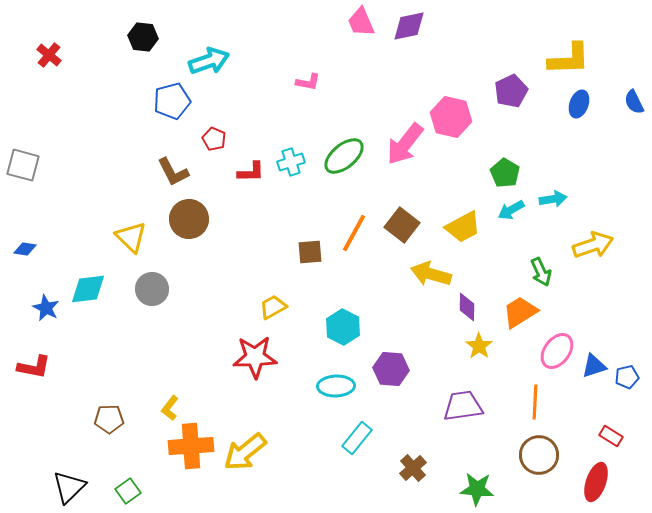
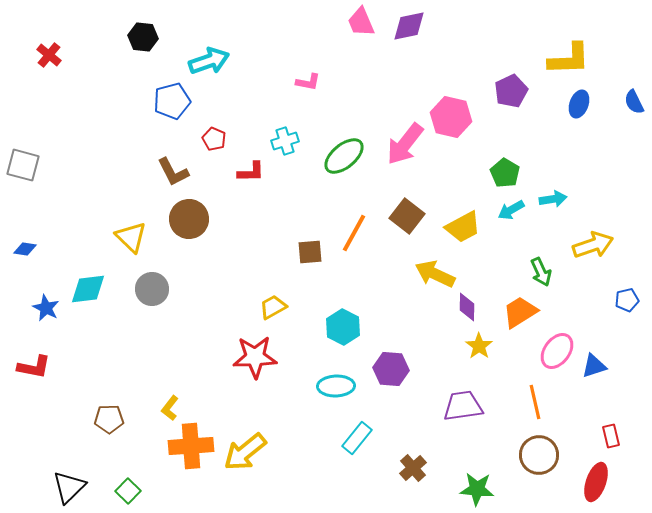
cyan cross at (291, 162): moved 6 px left, 21 px up
brown square at (402, 225): moved 5 px right, 9 px up
yellow arrow at (431, 274): moved 4 px right; rotated 9 degrees clockwise
blue pentagon at (627, 377): moved 77 px up
orange line at (535, 402): rotated 16 degrees counterclockwise
red rectangle at (611, 436): rotated 45 degrees clockwise
green square at (128, 491): rotated 10 degrees counterclockwise
